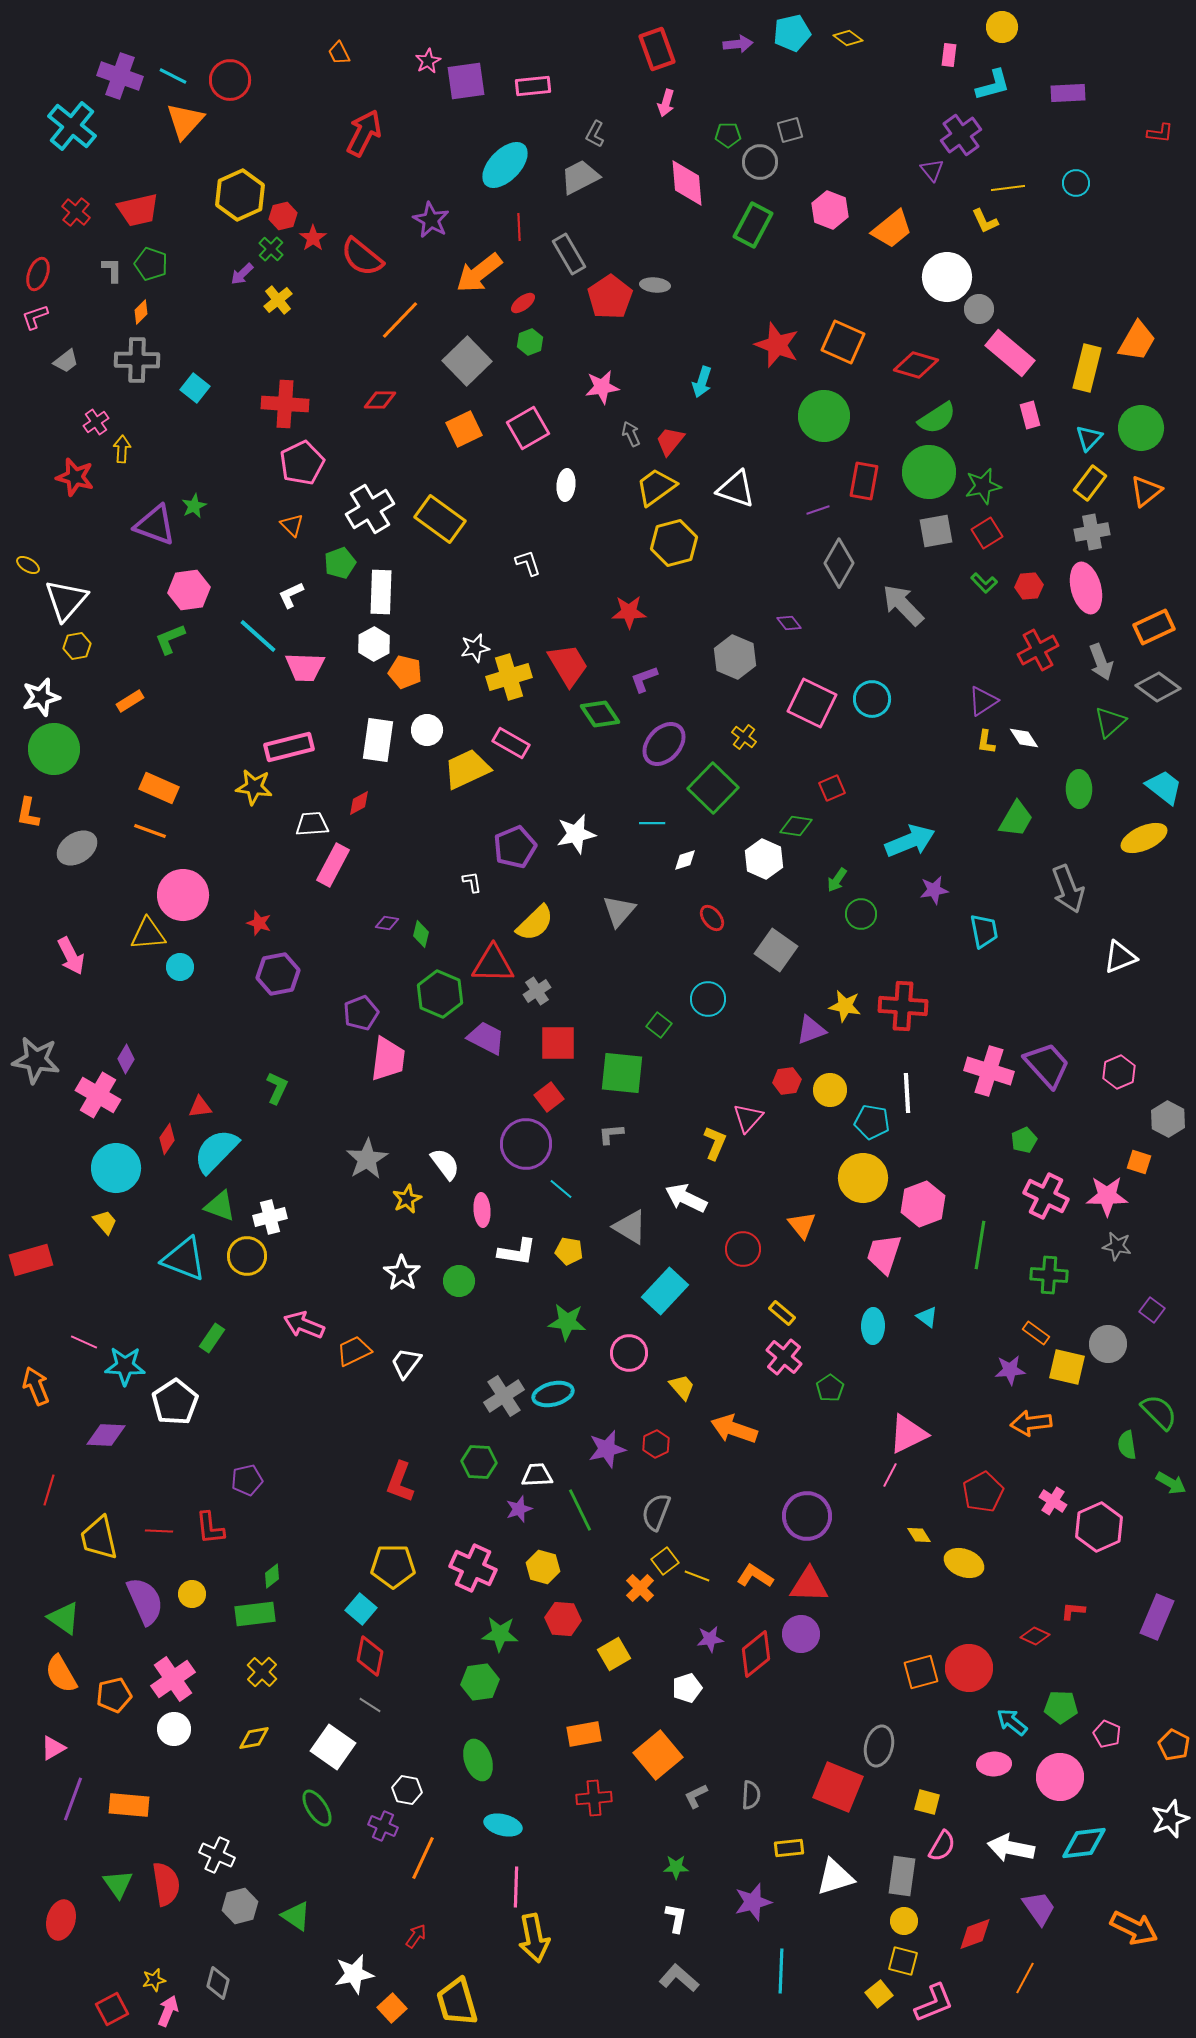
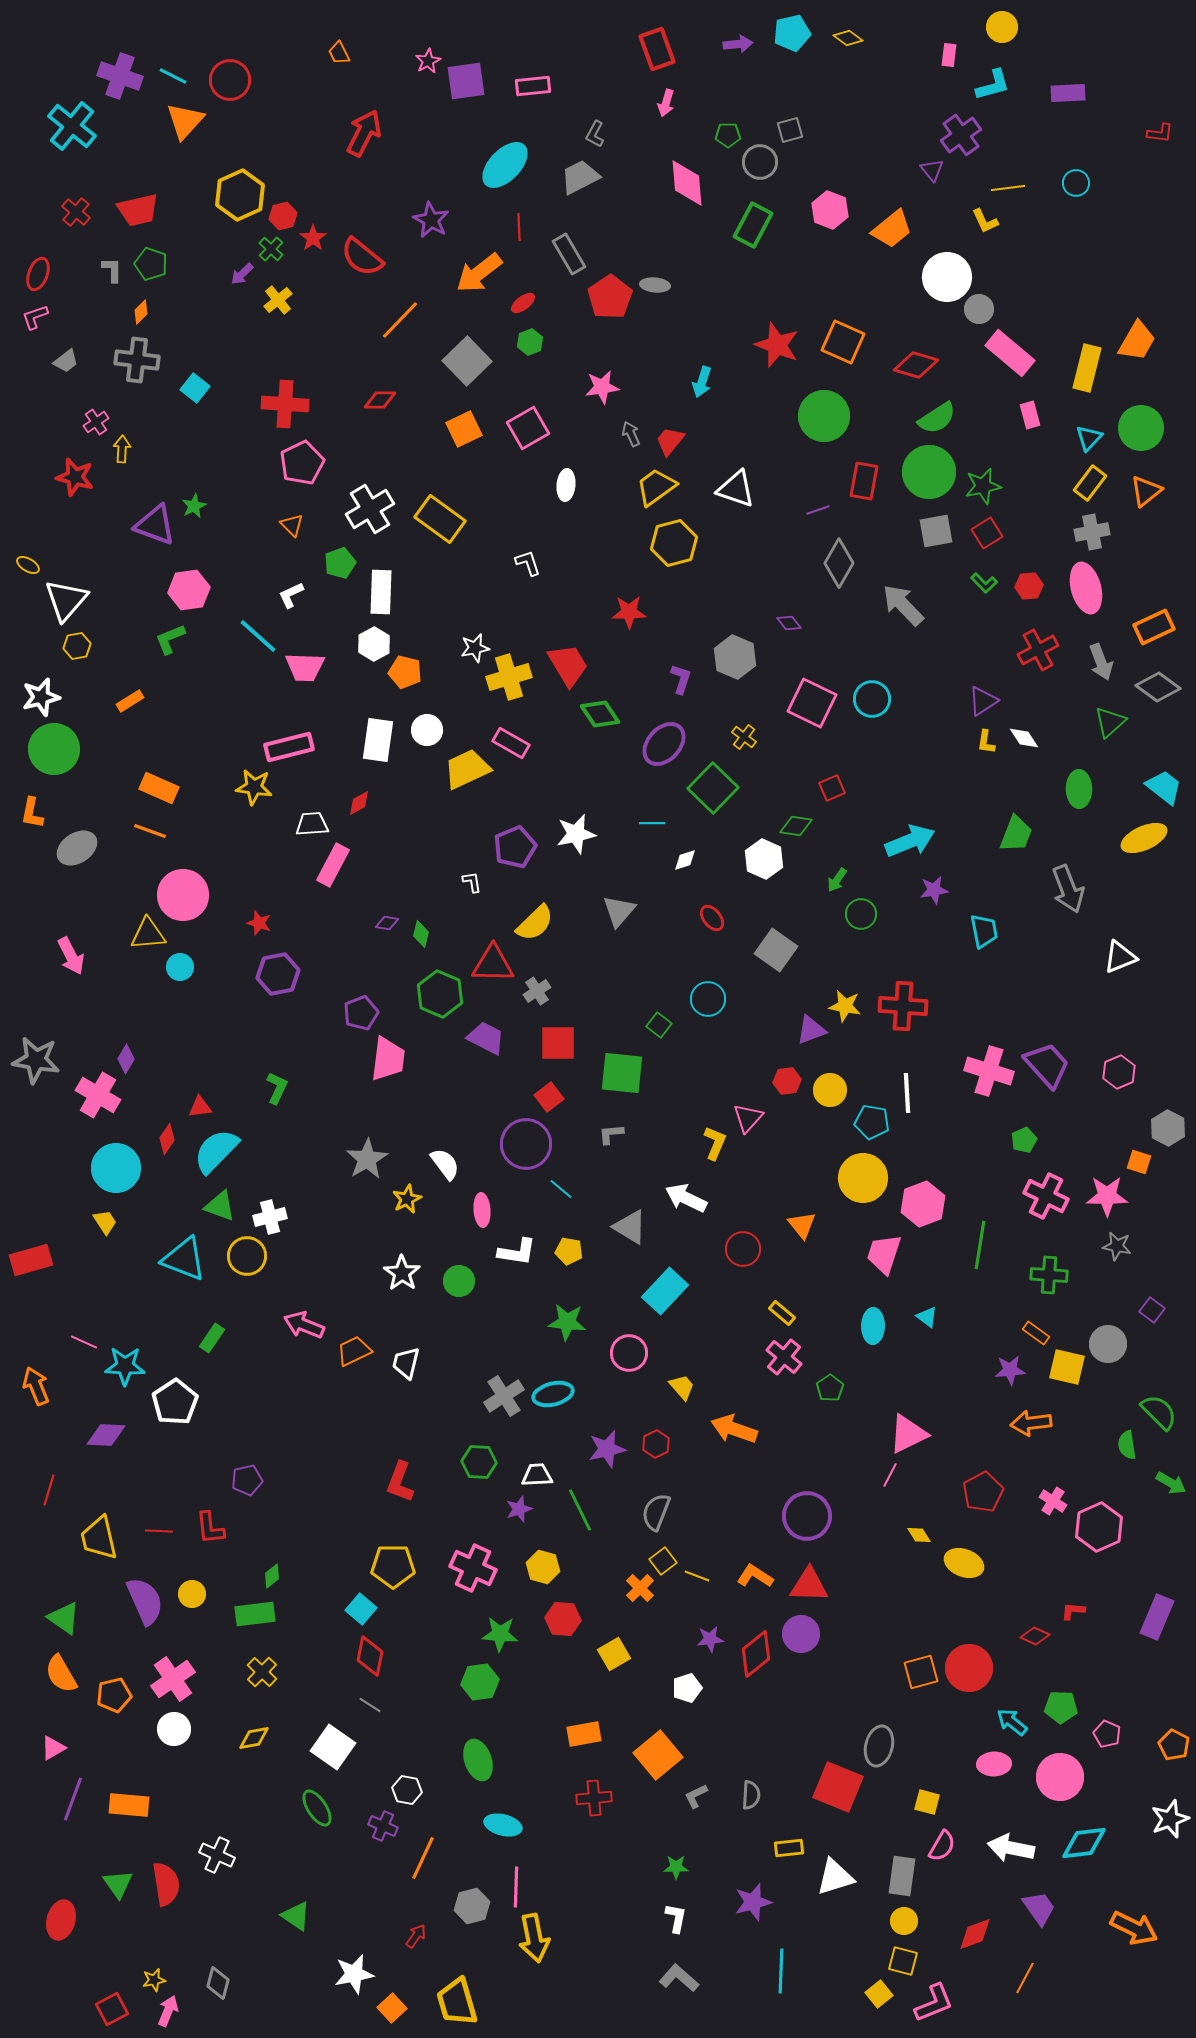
gray cross at (137, 360): rotated 6 degrees clockwise
purple L-shape at (644, 679): moved 37 px right; rotated 128 degrees clockwise
orange L-shape at (28, 813): moved 4 px right
green trapezoid at (1016, 819): moved 15 px down; rotated 9 degrees counterclockwise
gray hexagon at (1168, 1119): moved 9 px down
yellow trapezoid at (105, 1222): rotated 8 degrees clockwise
white trapezoid at (406, 1363): rotated 24 degrees counterclockwise
yellow square at (665, 1561): moved 2 px left
gray hexagon at (240, 1906): moved 232 px right
